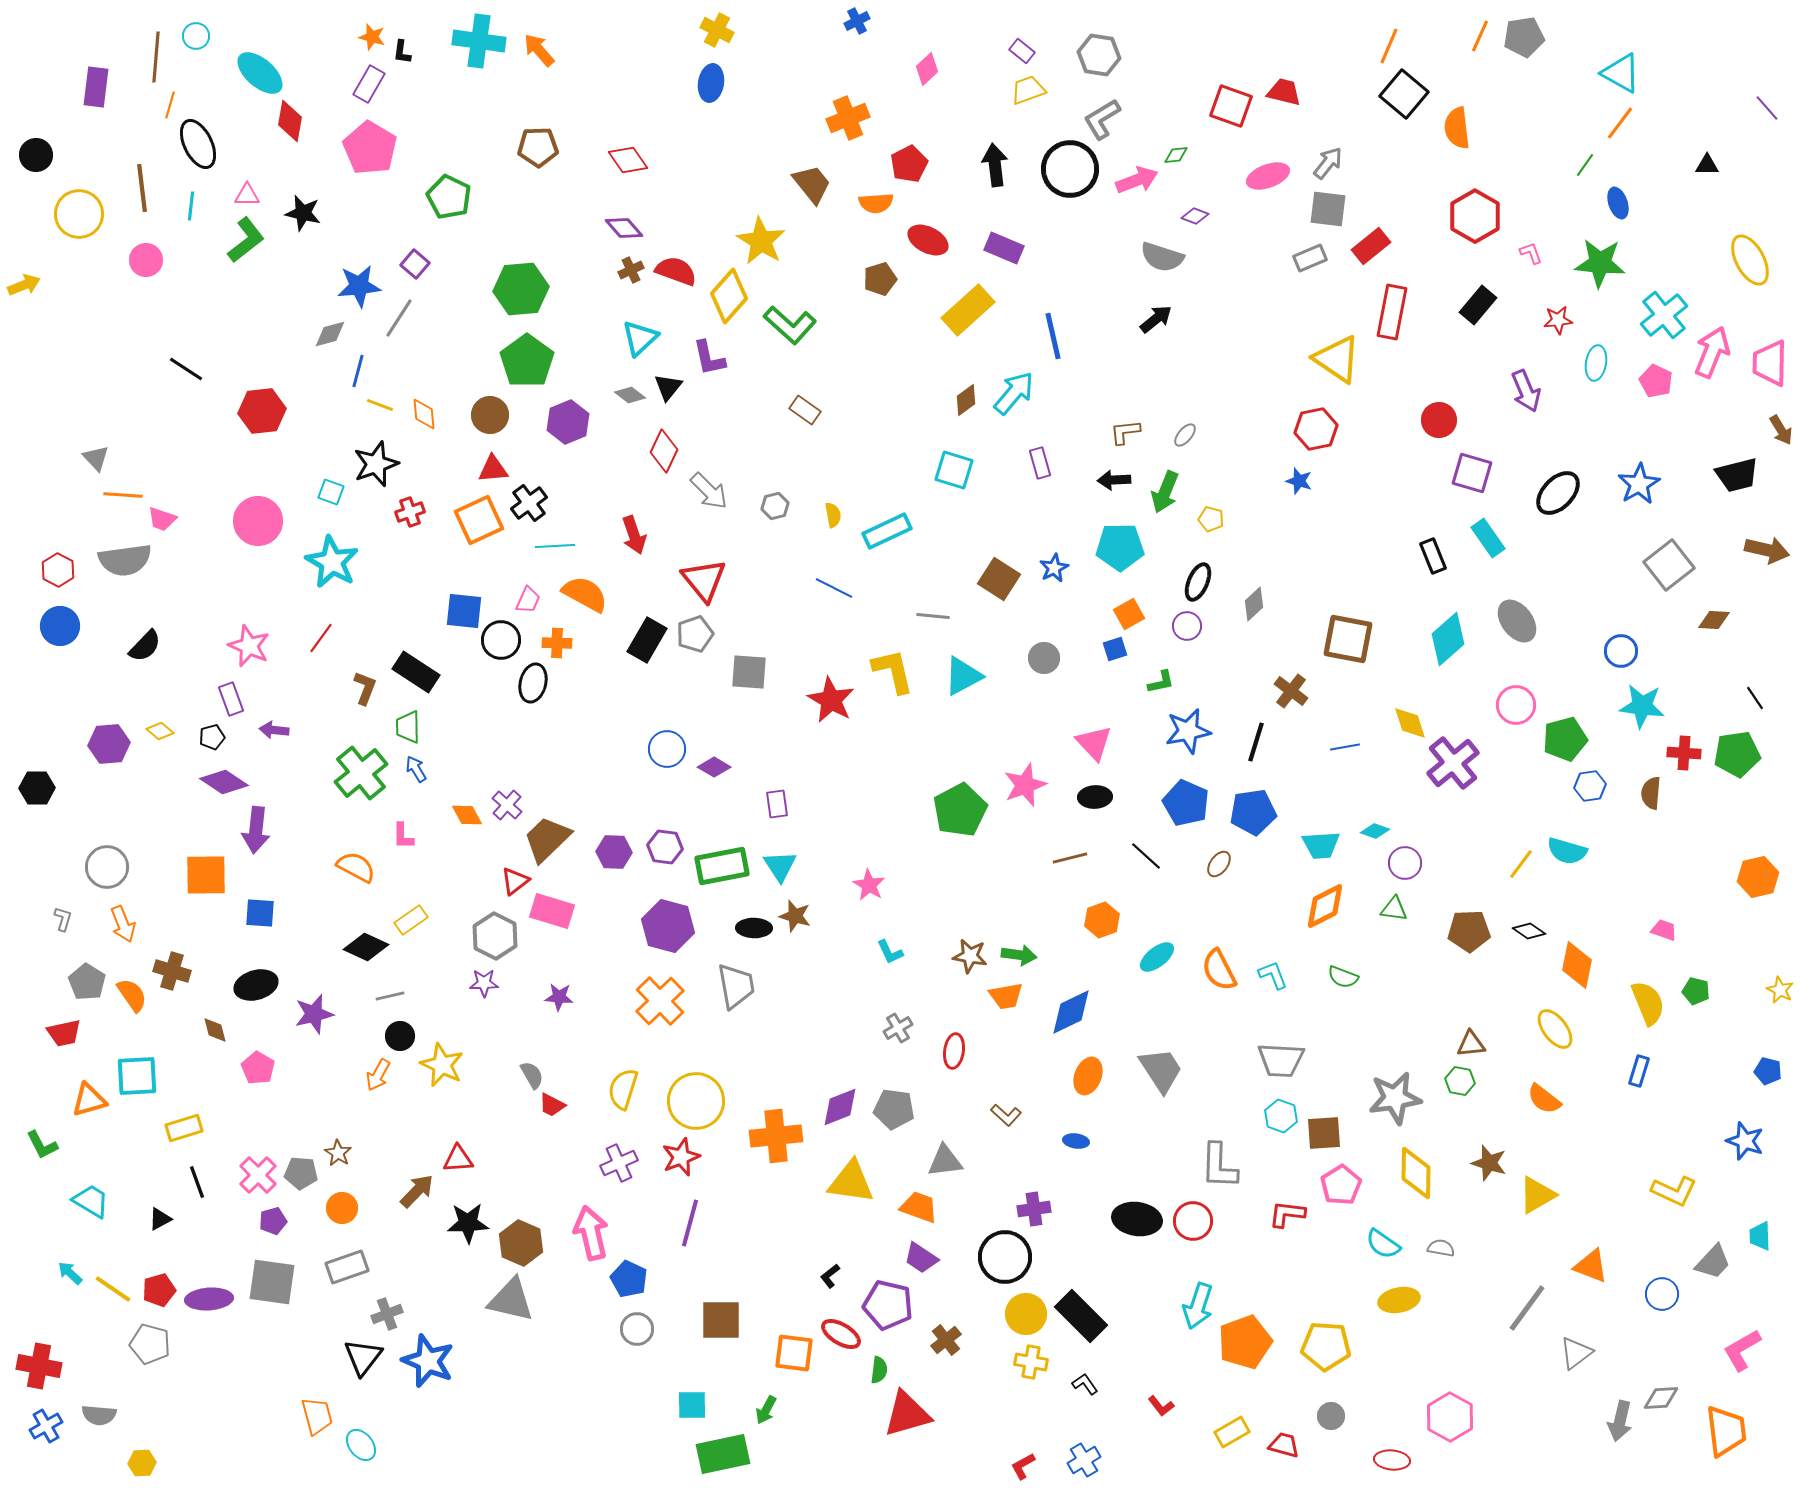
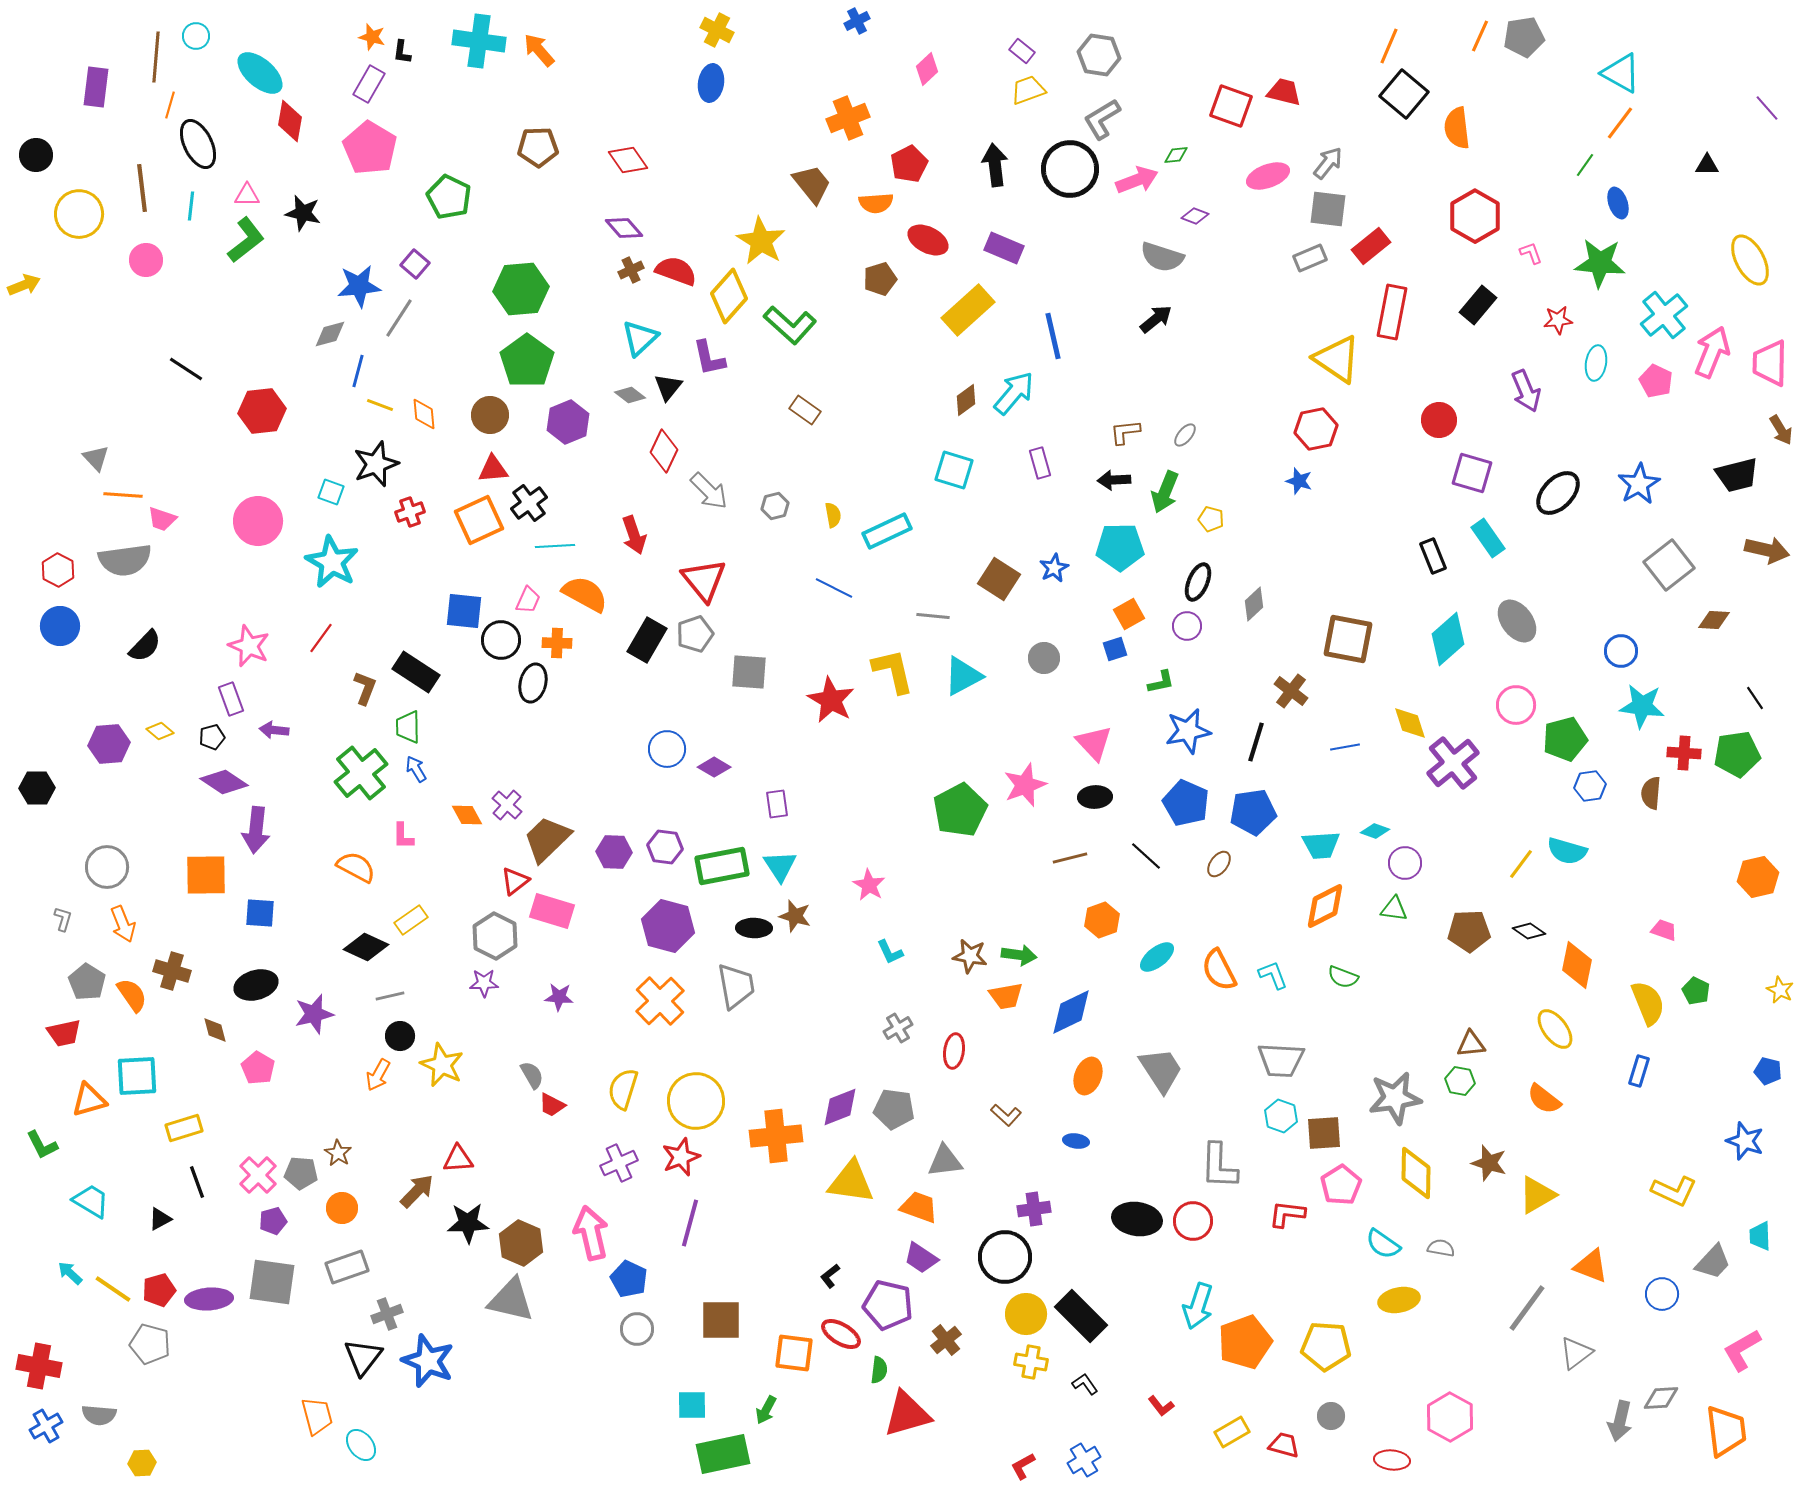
green pentagon at (1696, 991): rotated 12 degrees clockwise
